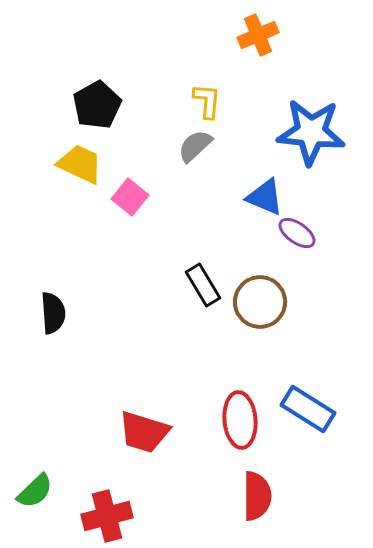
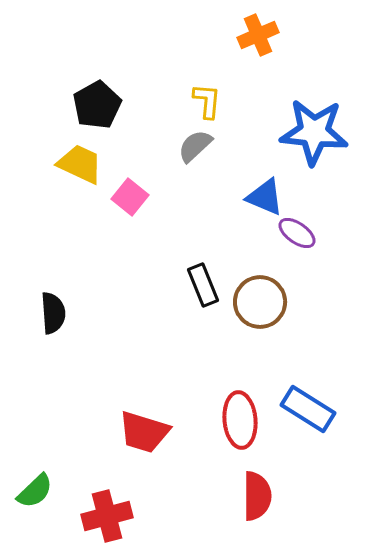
blue star: moved 3 px right
black rectangle: rotated 9 degrees clockwise
